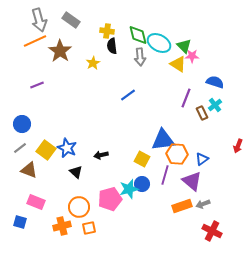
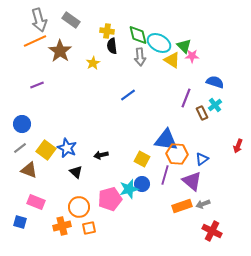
yellow triangle at (178, 64): moved 6 px left, 4 px up
blue triangle at (163, 140): moved 3 px right; rotated 15 degrees clockwise
